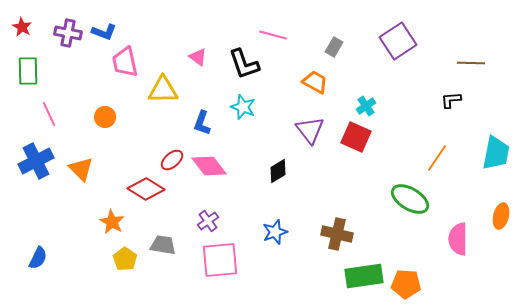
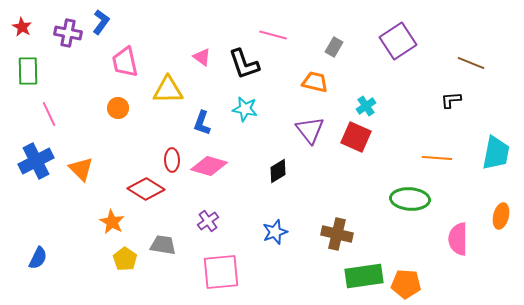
blue L-shape at (104, 32): moved 3 px left, 10 px up; rotated 75 degrees counterclockwise
pink triangle at (198, 57): moved 4 px right
brown line at (471, 63): rotated 20 degrees clockwise
orange trapezoid at (315, 82): rotated 16 degrees counterclockwise
yellow triangle at (163, 90): moved 5 px right
cyan star at (243, 107): moved 2 px right, 2 px down; rotated 10 degrees counterclockwise
orange circle at (105, 117): moved 13 px right, 9 px up
orange line at (437, 158): rotated 60 degrees clockwise
red ellipse at (172, 160): rotated 50 degrees counterclockwise
pink diamond at (209, 166): rotated 36 degrees counterclockwise
green ellipse at (410, 199): rotated 27 degrees counterclockwise
pink square at (220, 260): moved 1 px right, 12 px down
